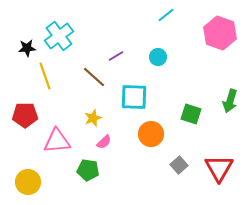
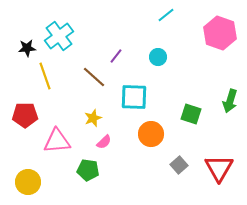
purple line: rotated 21 degrees counterclockwise
